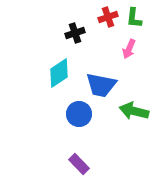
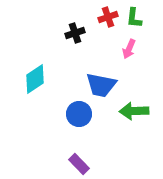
cyan diamond: moved 24 px left, 6 px down
green arrow: rotated 16 degrees counterclockwise
